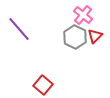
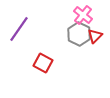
purple line: rotated 76 degrees clockwise
gray hexagon: moved 4 px right, 3 px up
red square: moved 22 px up; rotated 12 degrees counterclockwise
